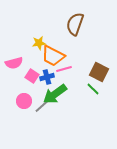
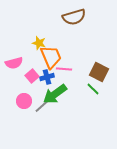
brown semicircle: moved 1 px left, 7 px up; rotated 125 degrees counterclockwise
yellow star: rotated 24 degrees clockwise
orange trapezoid: moved 2 px left, 1 px down; rotated 140 degrees counterclockwise
pink line: rotated 21 degrees clockwise
pink square: rotated 16 degrees clockwise
